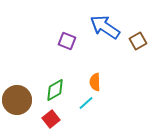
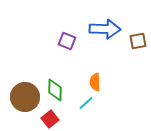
blue arrow: moved 2 px down; rotated 148 degrees clockwise
brown square: rotated 18 degrees clockwise
green diamond: rotated 60 degrees counterclockwise
brown circle: moved 8 px right, 3 px up
red square: moved 1 px left
